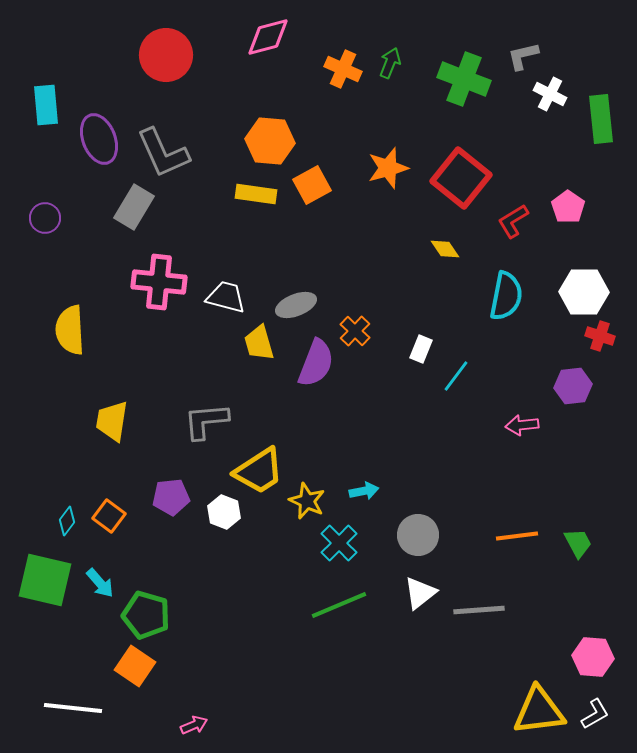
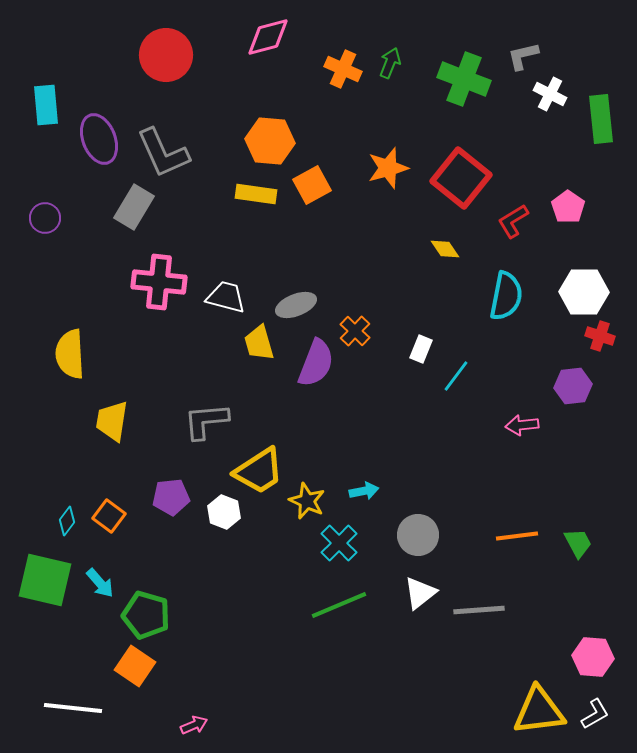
yellow semicircle at (70, 330): moved 24 px down
